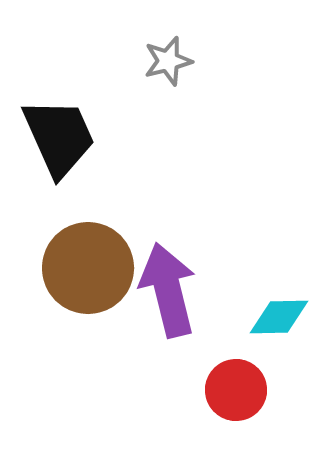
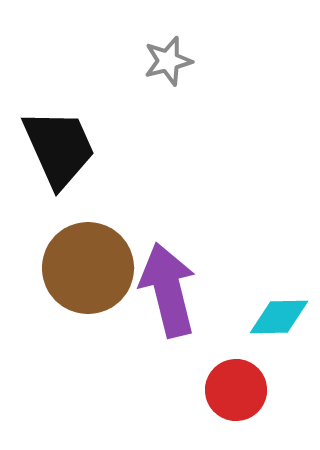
black trapezoid: moved 11 px down
